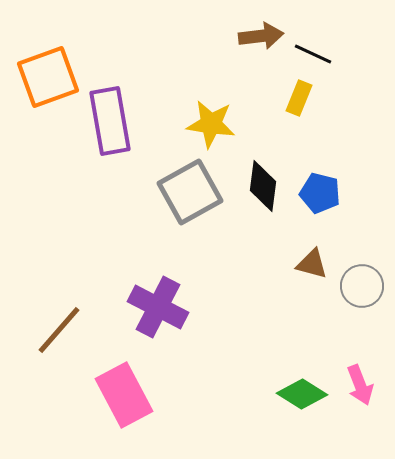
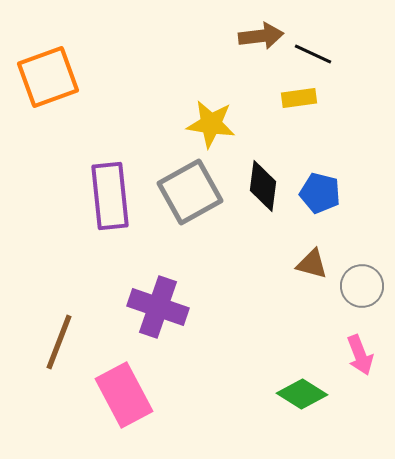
yellow rectangle: rotated 60 degrees clockwise
purple rectangle: moved 75 px down; rotated 4 degrees clockwise
purple cross: rotated 8 degrees counterclockwise
brown line: moved 12 px down; rotated 20 degrees counterclockwise
pink arrow: moved 30 px up
